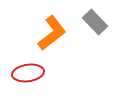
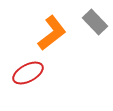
red ellipse: rotated 20 degrees counterclockwise
